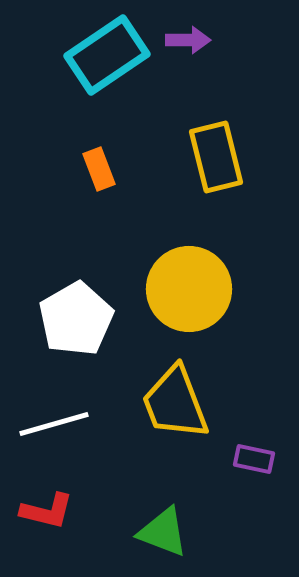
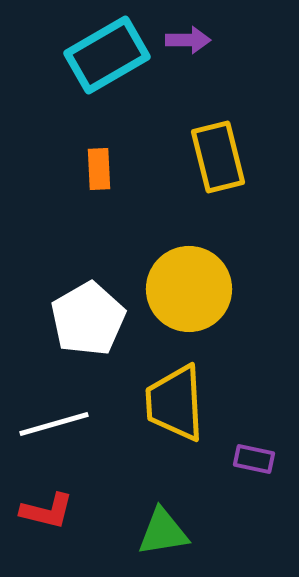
cyan rectangle: rotated 4 degrees clockwise
yellow rectangle: moved 2 px right
orange rectangle: rotated 18 degrees clockwise
white pentagon: moved 12 px right
yellow trapezoid: rotated 18 degrees clockwise
green triangle: rotated 30 degrees counterclockwise
